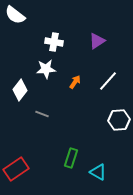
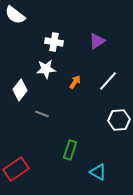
green rectangle: moved 1 px left, 8 px up
